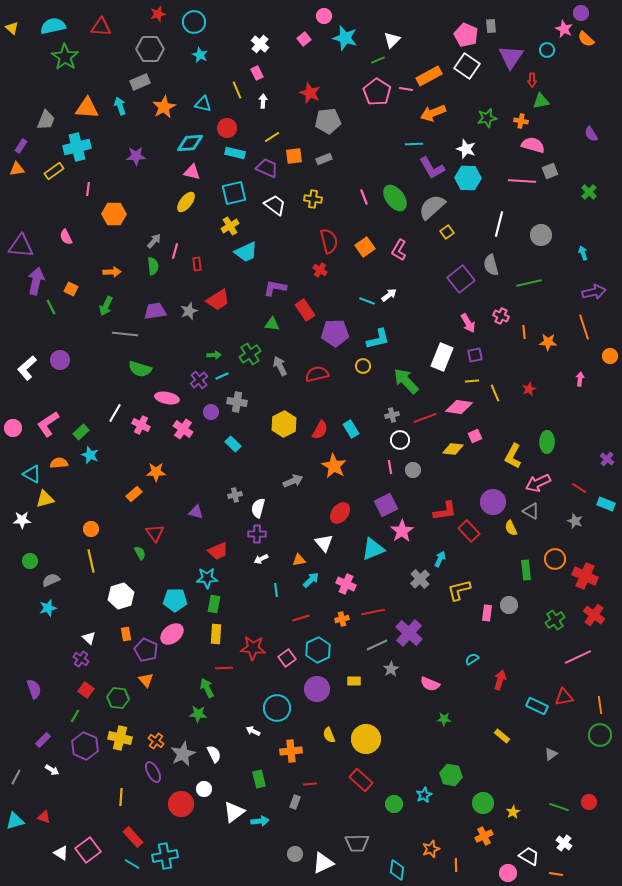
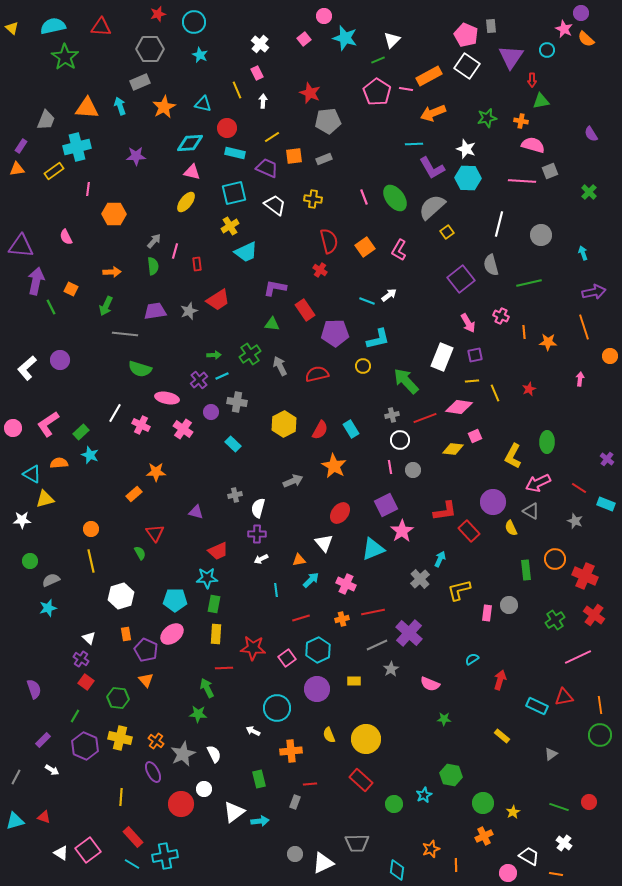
red square at (86, 690): moved 8 px up
